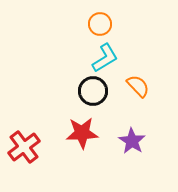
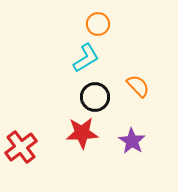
orange circle: moved 2 px left
cyan L-shape: moved 19 px left
black circle: moved 2 px right, 6 px down
red cross: moved 3 px left
